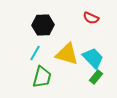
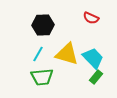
cyan line: moved 3 px right, 1 px down
green trapezoid: rotated 70 degrees clockwise
